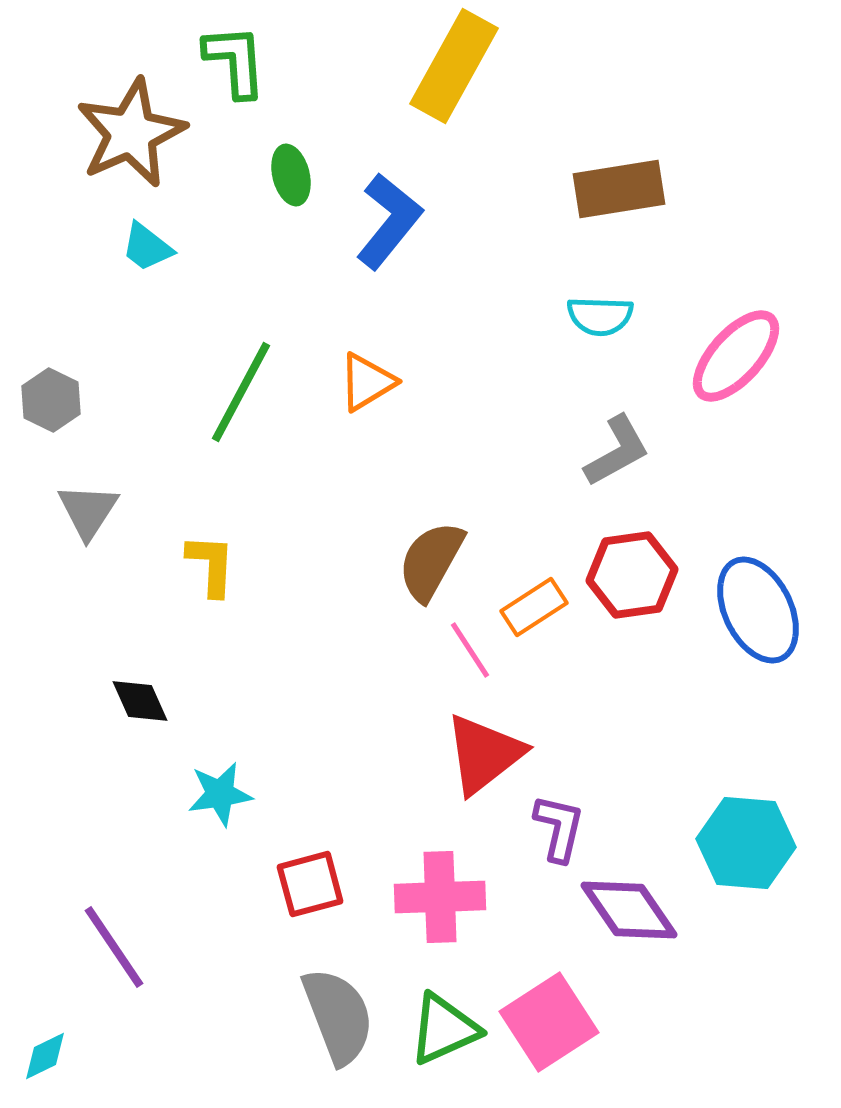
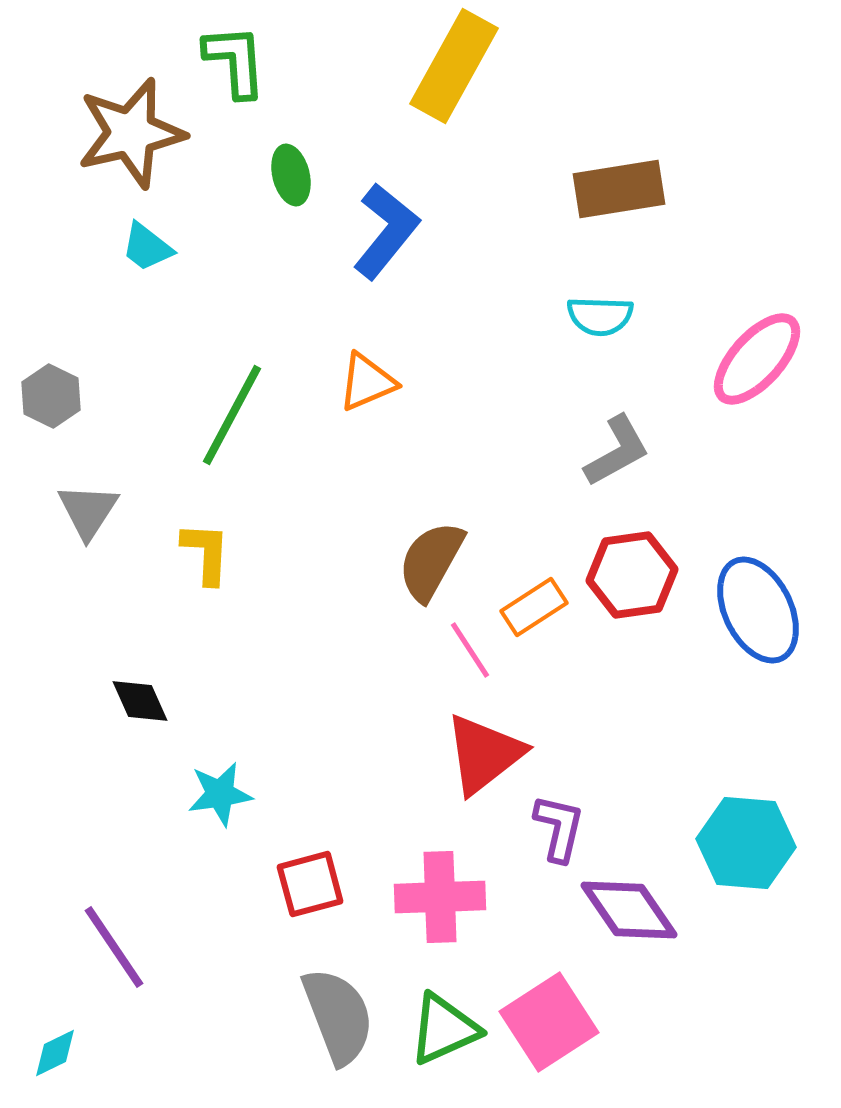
brown star: rotated 11 degrees clockwise
blue L-shape: moved 3 px left, 10 px down
pink ellipse: moved 21 px right, 3 px down
orange triangle: rotated 8 degrees clockwise
green line: moved 9 px left, 23 px down
gray hexagon: moved 4 px up
yellow L-shape: moved 5 px left, 12 px up
cyan diamond: moved 10 px right, 3 px up
